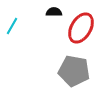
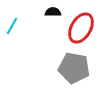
black semicircle: moved 1 px left
gray pentagon: moved 3 px up
